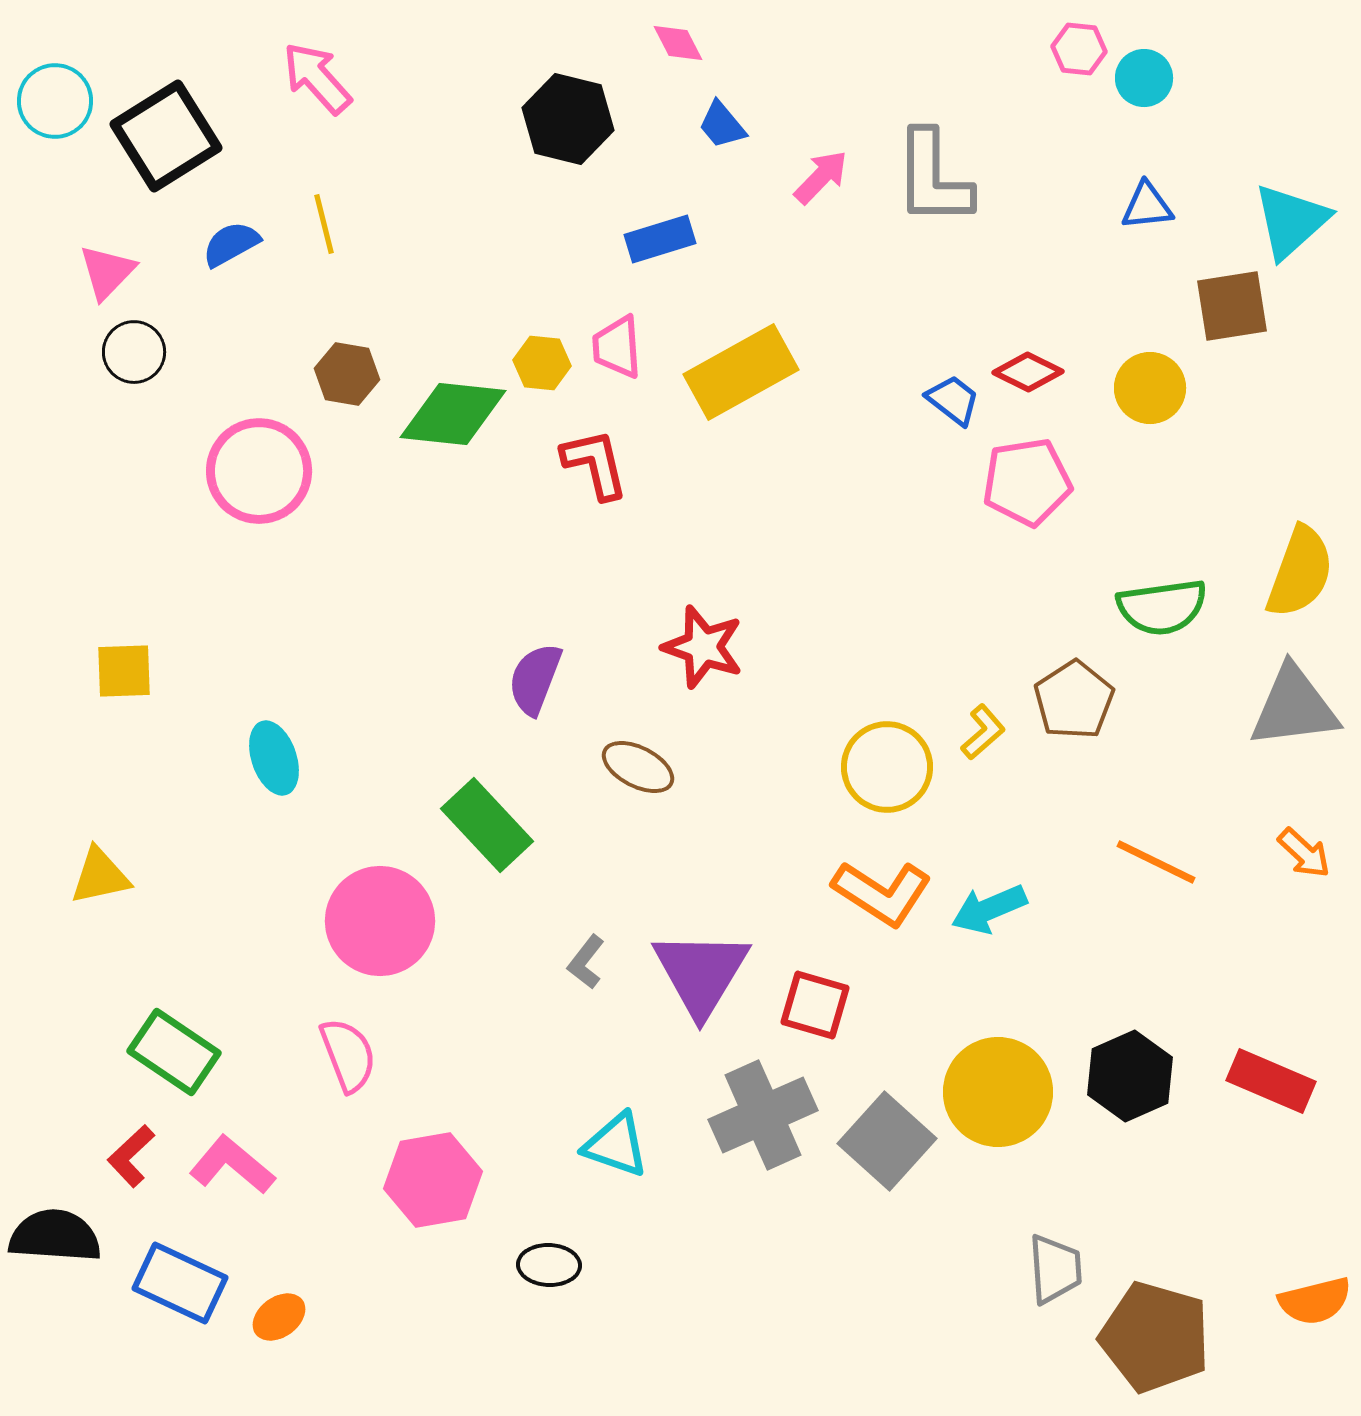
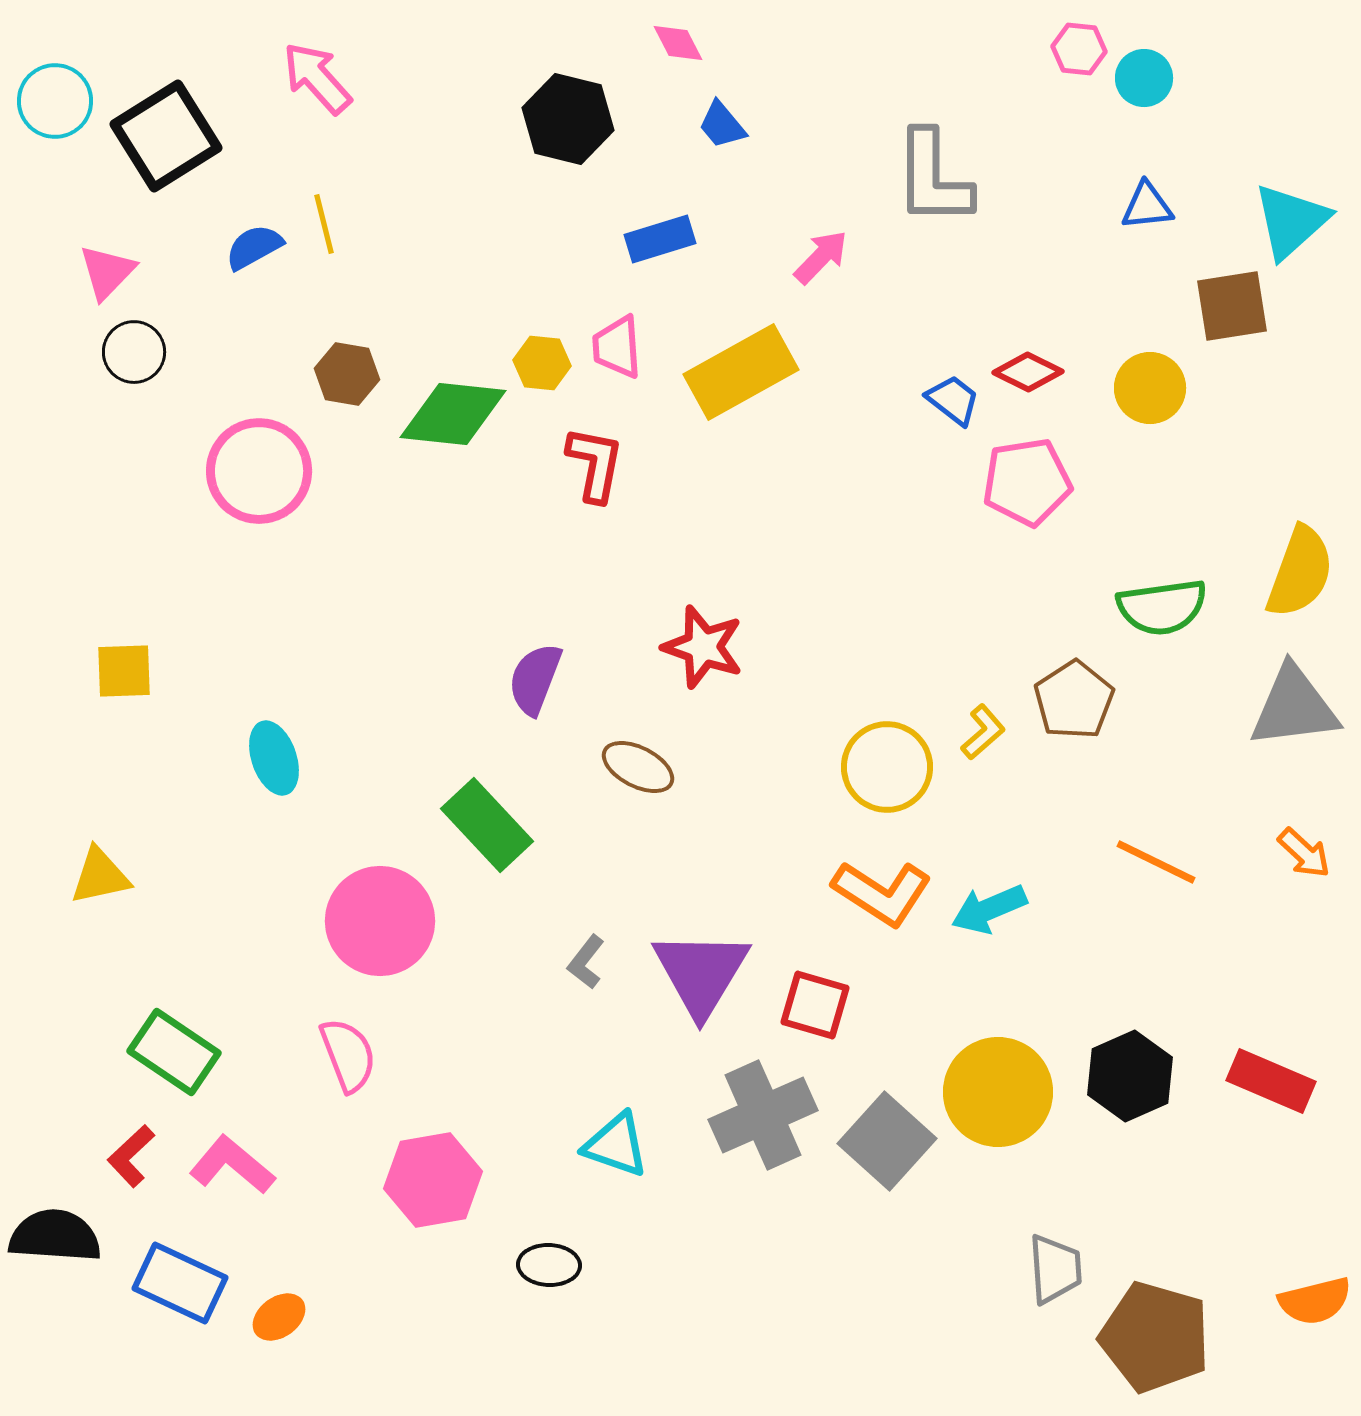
pink arrow at (821, 177): moved 80 px down
blue semicircle at (231, 244): moved 23 px right, 3 px down
red L-shape at (595, 464): rotated 24 degrees clockwise
